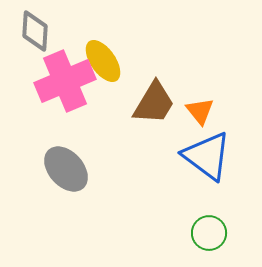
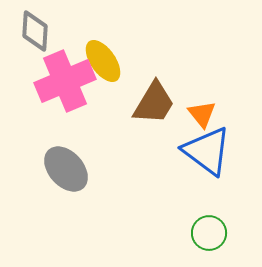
orange triangle: moved 2 px right, 3 px down
blue triangle: moved 5 px up
